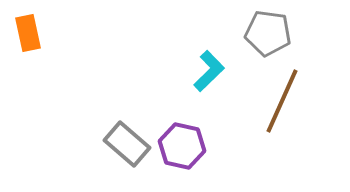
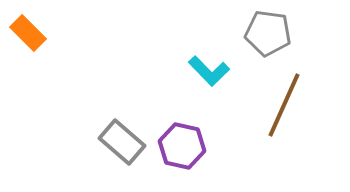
orange rectangle: rotated 33 degrees counterclockwise
cyan L-shape: rotated 90 degrees clockwise
brown line: moved 2 px right, 4 px down
gray rectangle: moved 5 px left, 2 px up
